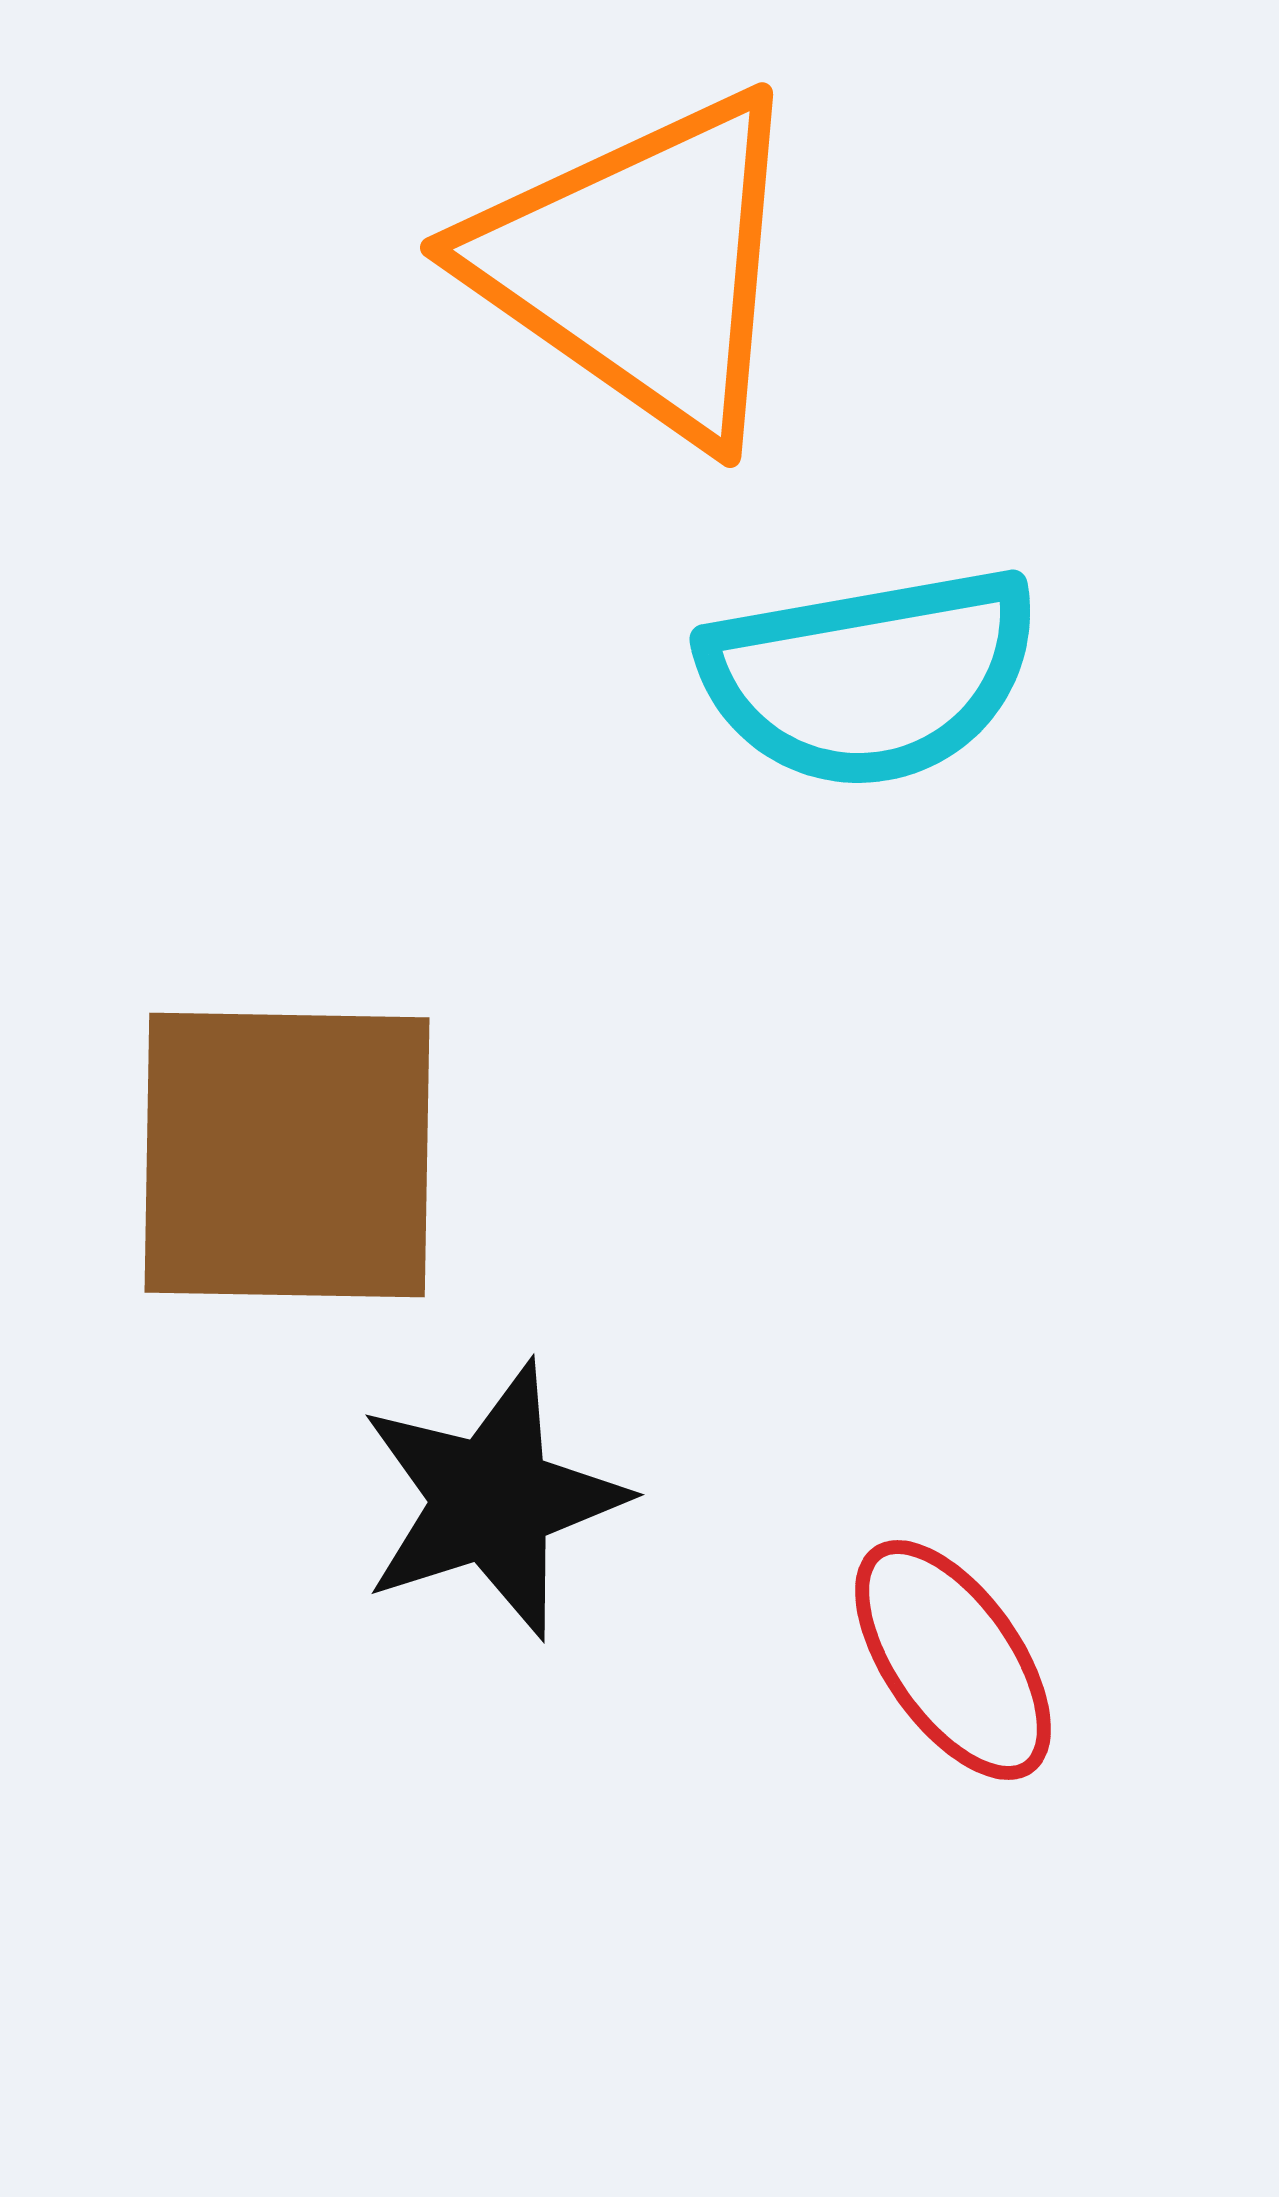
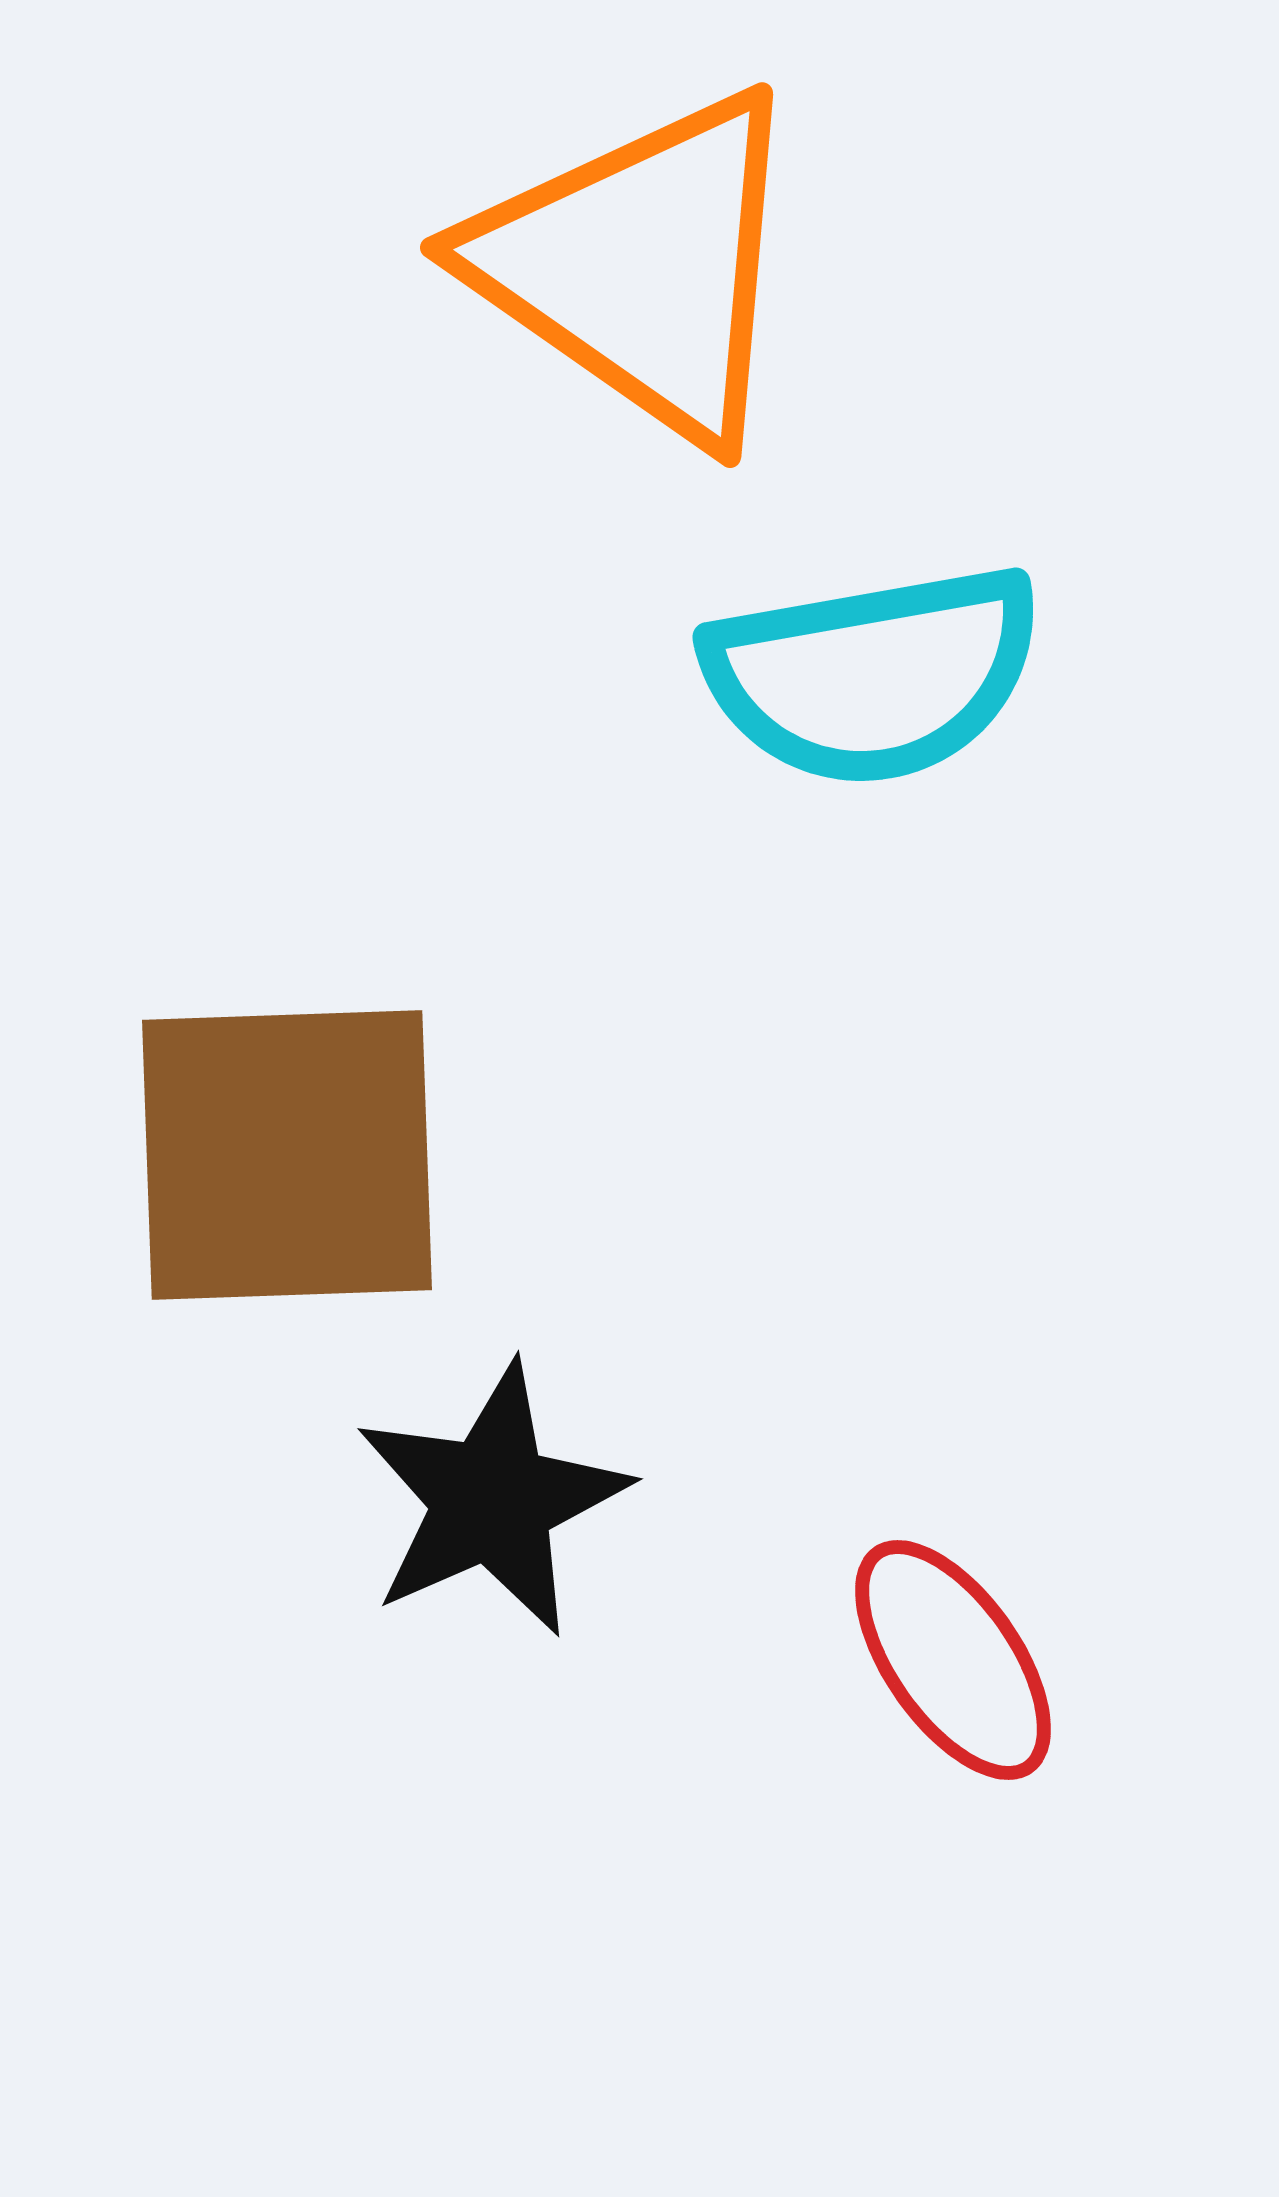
cyan semicircle: moved 3 px right, 2 px up
brown square: rotated 3 degrees counterclockwise
black star: rotated 6 degrees counterclockwise
